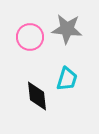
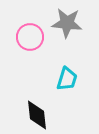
gray star: moved 6 px up
black diamond: moved 19 px down
